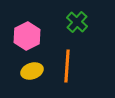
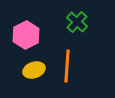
pink hexagon: moved 1 px left, 1 px up
yellow ellipse: moved 2 px right, 1 px up
